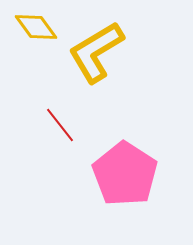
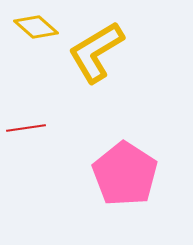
yellow diamond: rotated 12 degrees counterclockwise
red line: moved 34 px left, 3 px down; rotated 60 degrees counterclockwise
